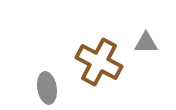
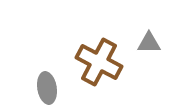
gray triangle: moved 3 px right
